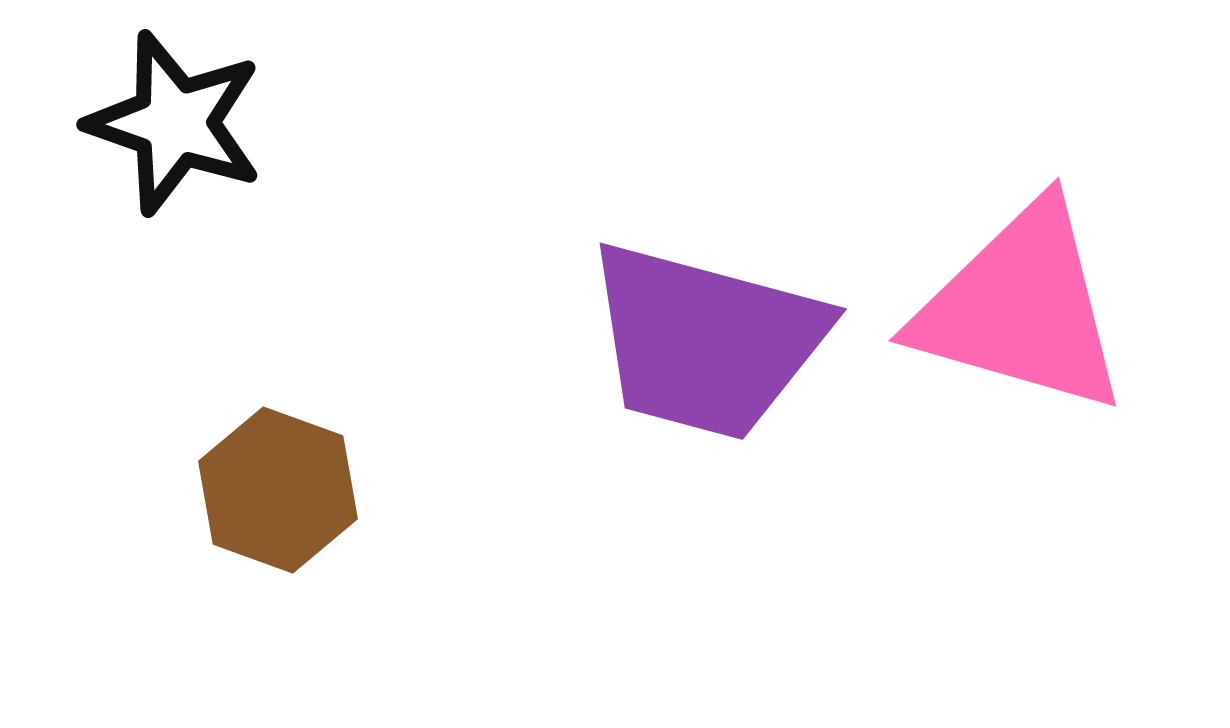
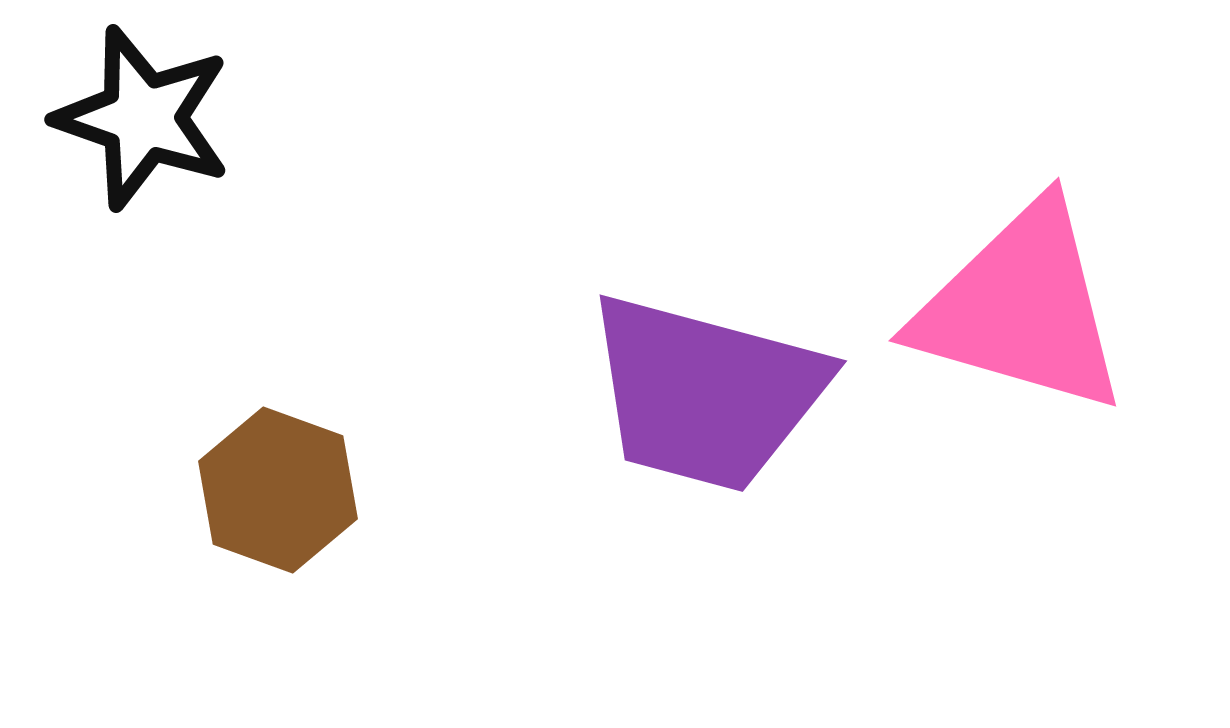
black star: moved 32 px left, 5 px up
purple trapezoid: moved 52 px down
